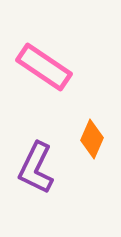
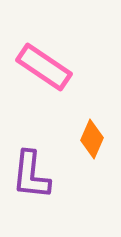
purple L-shape: moved 5 px left, 7 px down; rotated 20 degrees counterclockwise
